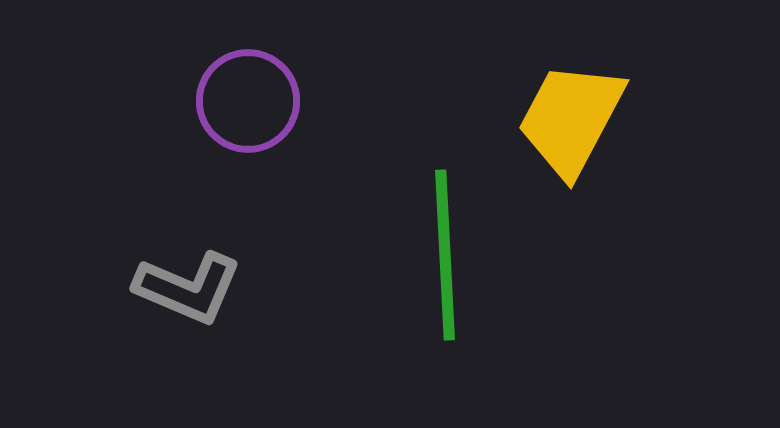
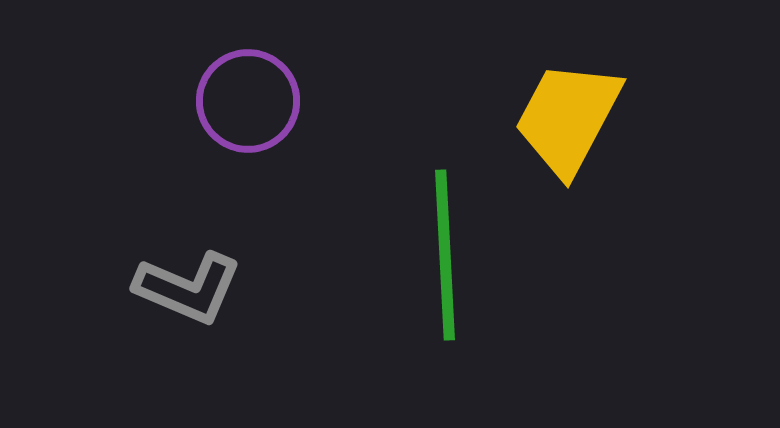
yellow trapezoid: moved 3 px left, 1 px up
